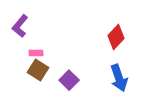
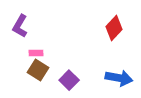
purple L-shape: rotated 10 degrees counterclockwise
red diamond: moved 2 px left, 9 px up
blue arrow: rotated 60 degrees counterclockwise
